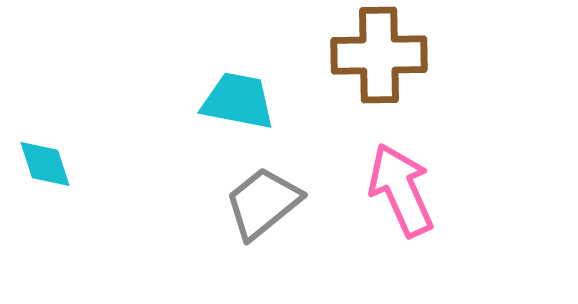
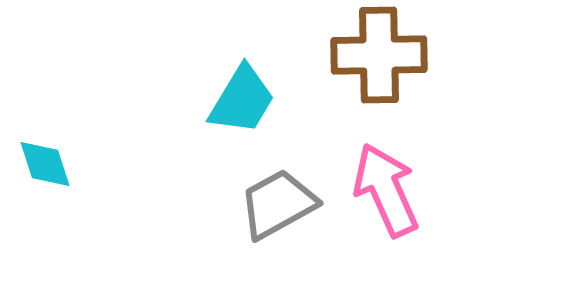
cyan trapezoid: moved 4 px right, 1 px up; rotated 110 degrees clockwise
pink arrow: moved 15 px left
gray trapezoid: moved 15 px right, 1 px down; rotated 10 degrees clockwise
